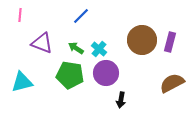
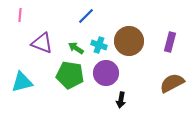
blue line: moved 5 px right
brown circle: moved 13 px left, 1 px down
cyan cross: moved 4 px up; rotated 21 degrees counterclockwise
